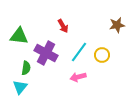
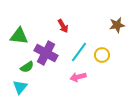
green semicircle: moved 1 px right, 1 px up; rotated 48 degrees clockwise
